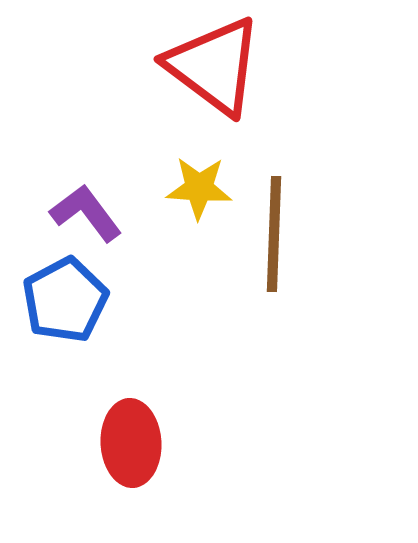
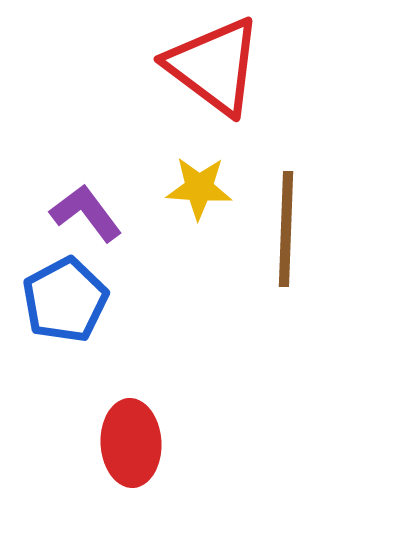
brown line: moved 12 px right, 5 px up
